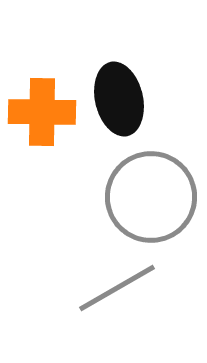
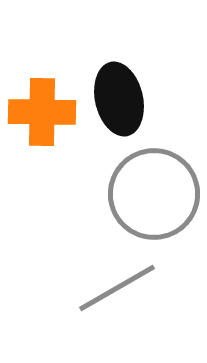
gray circle: moved 3 px right, 3 px up
